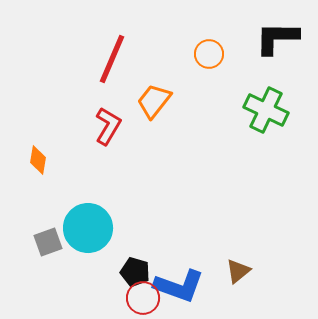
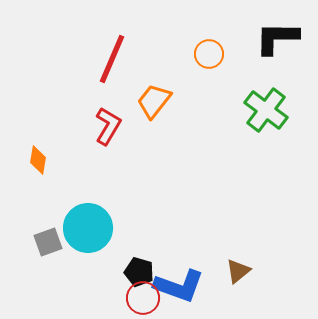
green cross: rotated 12 degrees clockwise
black pentagon: moved 4 px right
